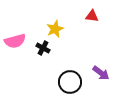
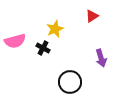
red triangle: rotated 40 degrees counterclockwise
purple arrow: moved 15 px up; rotated 36 degrees clockwise
